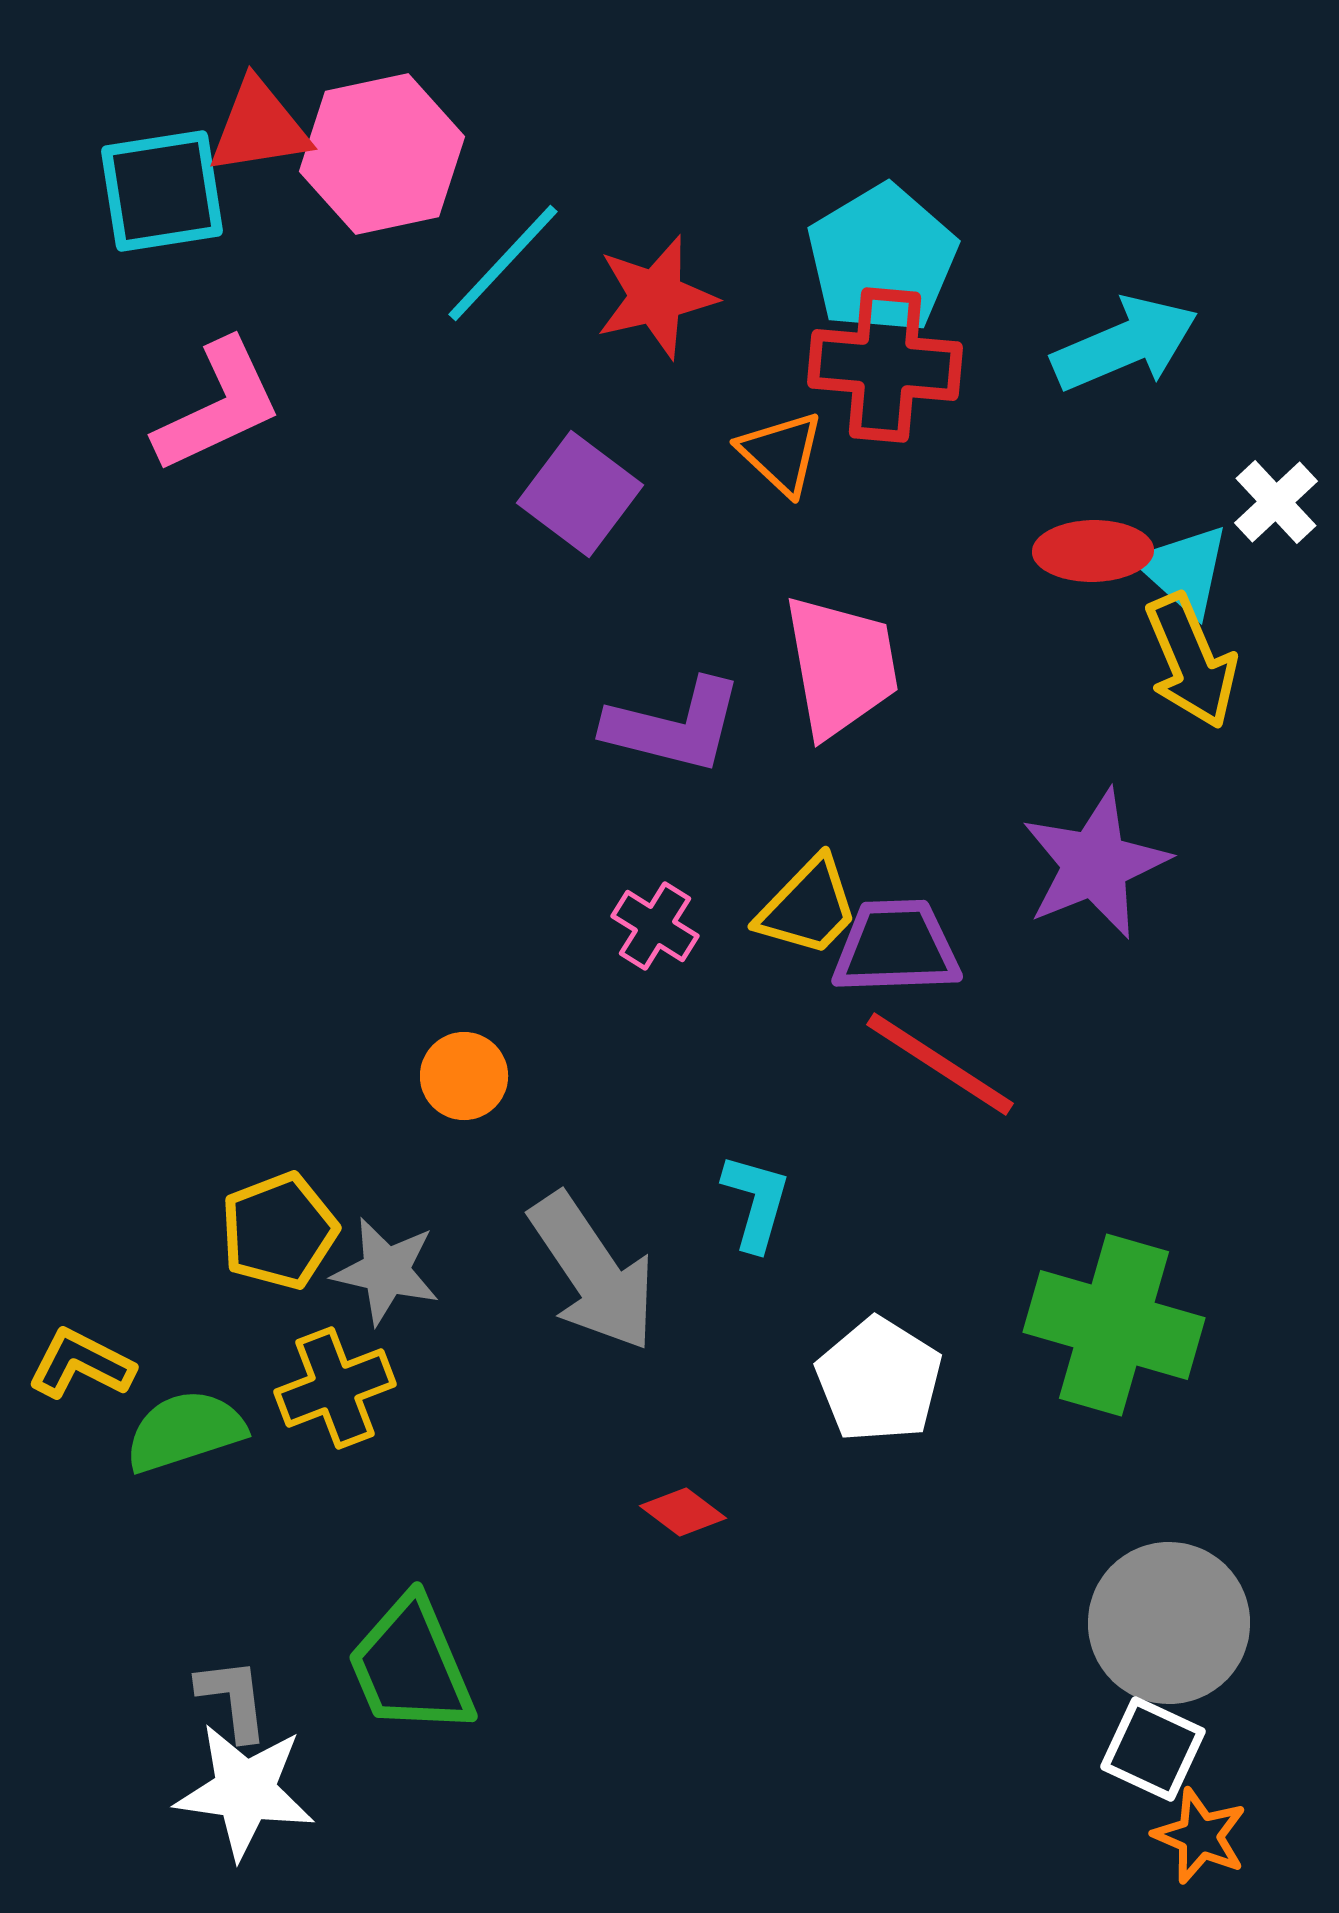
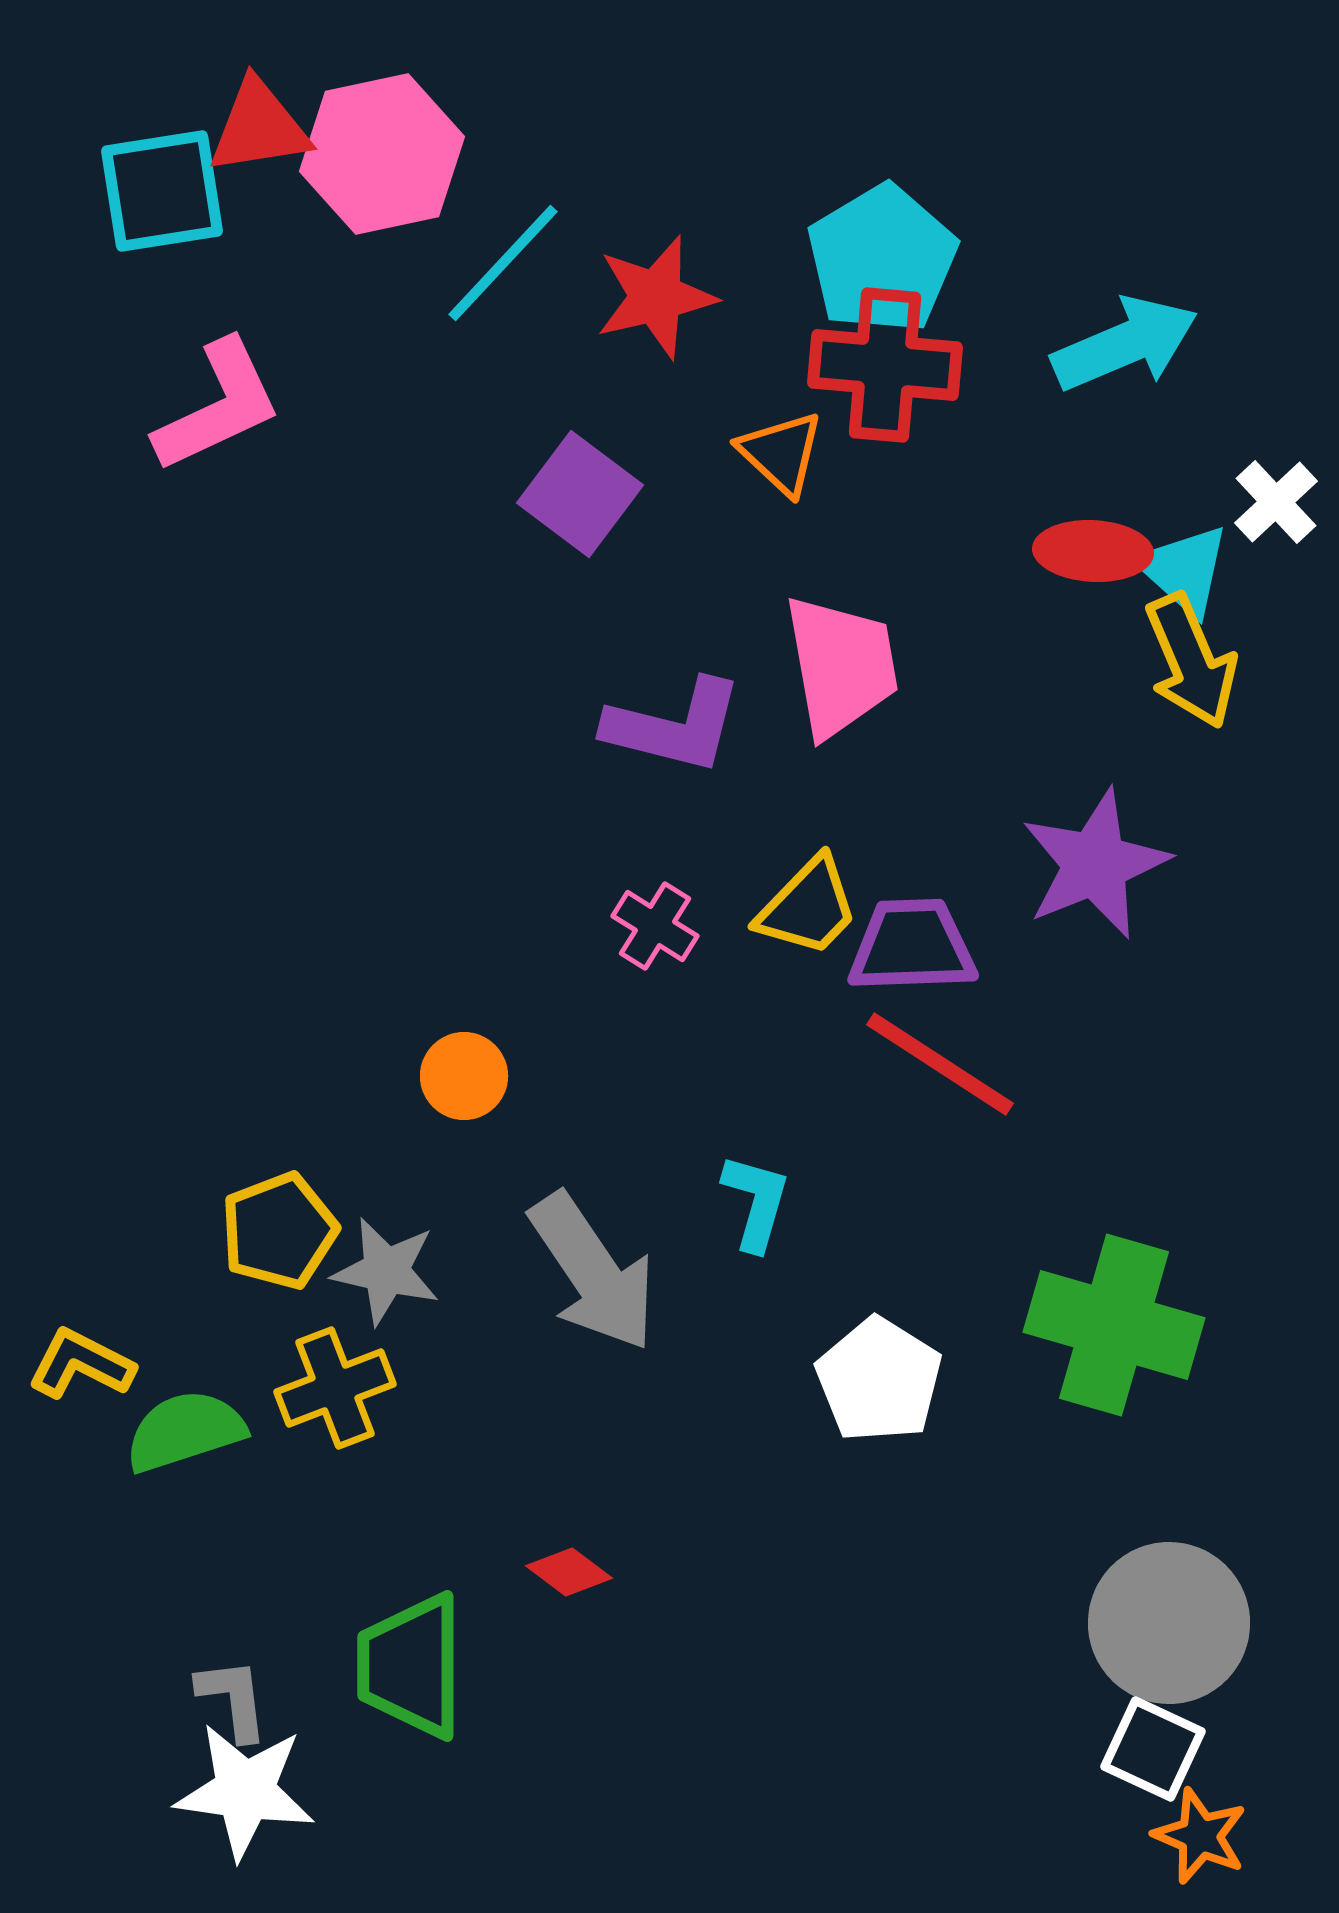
red ellipse: rotated 4 degrees clockwise
purple trapezoid: moved 16 px right, 1 px up
red diamond: moved 114 px left, 60 px down
green trapezoid: rotated 23 degrees clockwise
